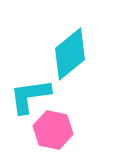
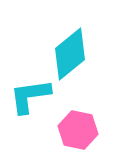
pink hexagon: moved 25 px right
